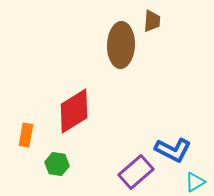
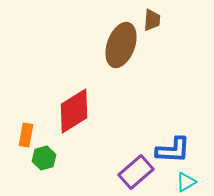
brown trapezoid: moved 1 px up
brown ellipse: rotated 18 degrees clockwise
blue L-shape: rotated 24 degrees counterclockwise
green hexagon: moved 13 px left, 6 px up; rotated 25 degrees counterclockwise
cyan triangle: moved 9 px left
